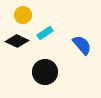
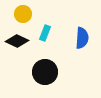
yellow circle: moved 1 px up
cyan rectangle: rotated 35 degrees counterclockwise
blue semicircle: moved 7 px up; rotated 45 degrees clockwise
